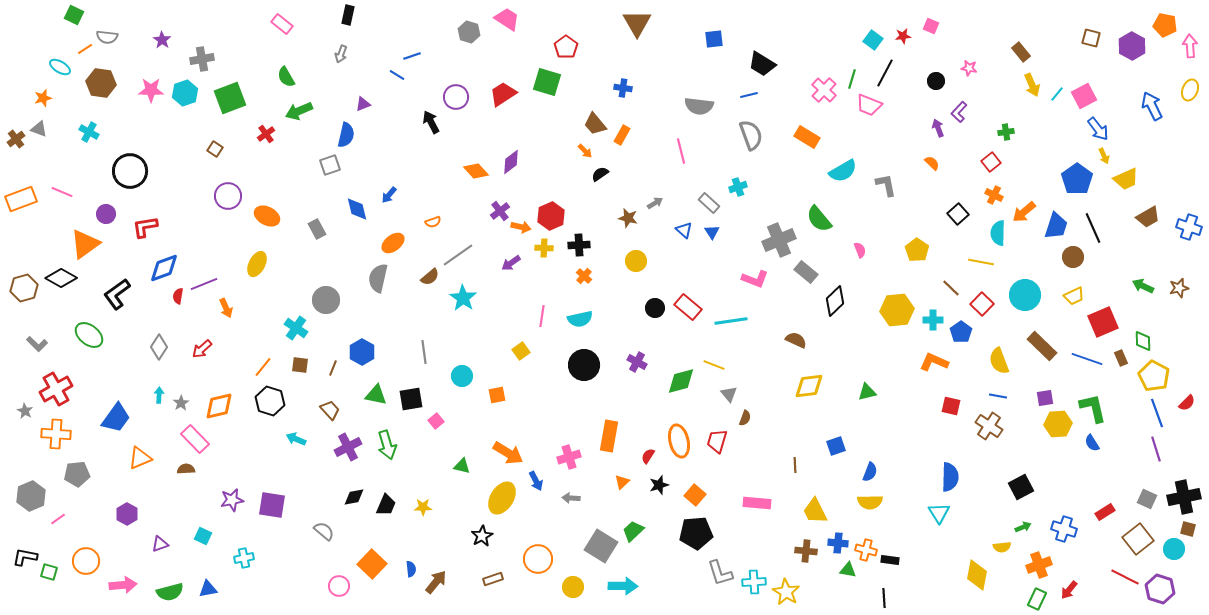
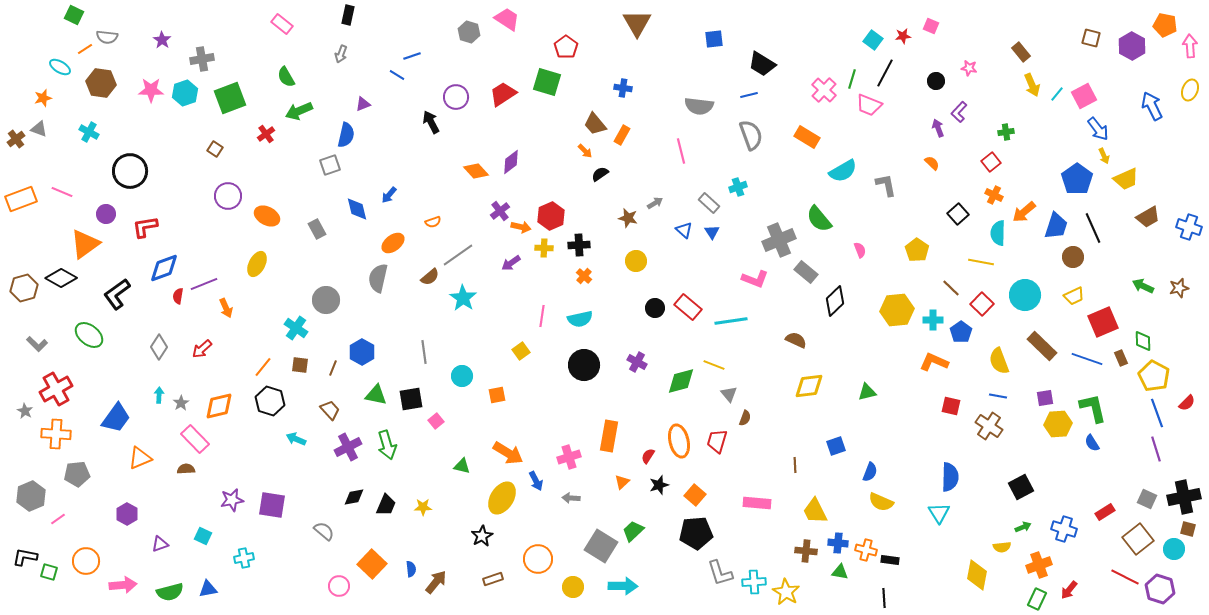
yellow semicircle at (870, 502): moved 11 px right; rotated 25 degrees clockwise
green triangle at (848, 570): moved 8 px left, 2 px down
